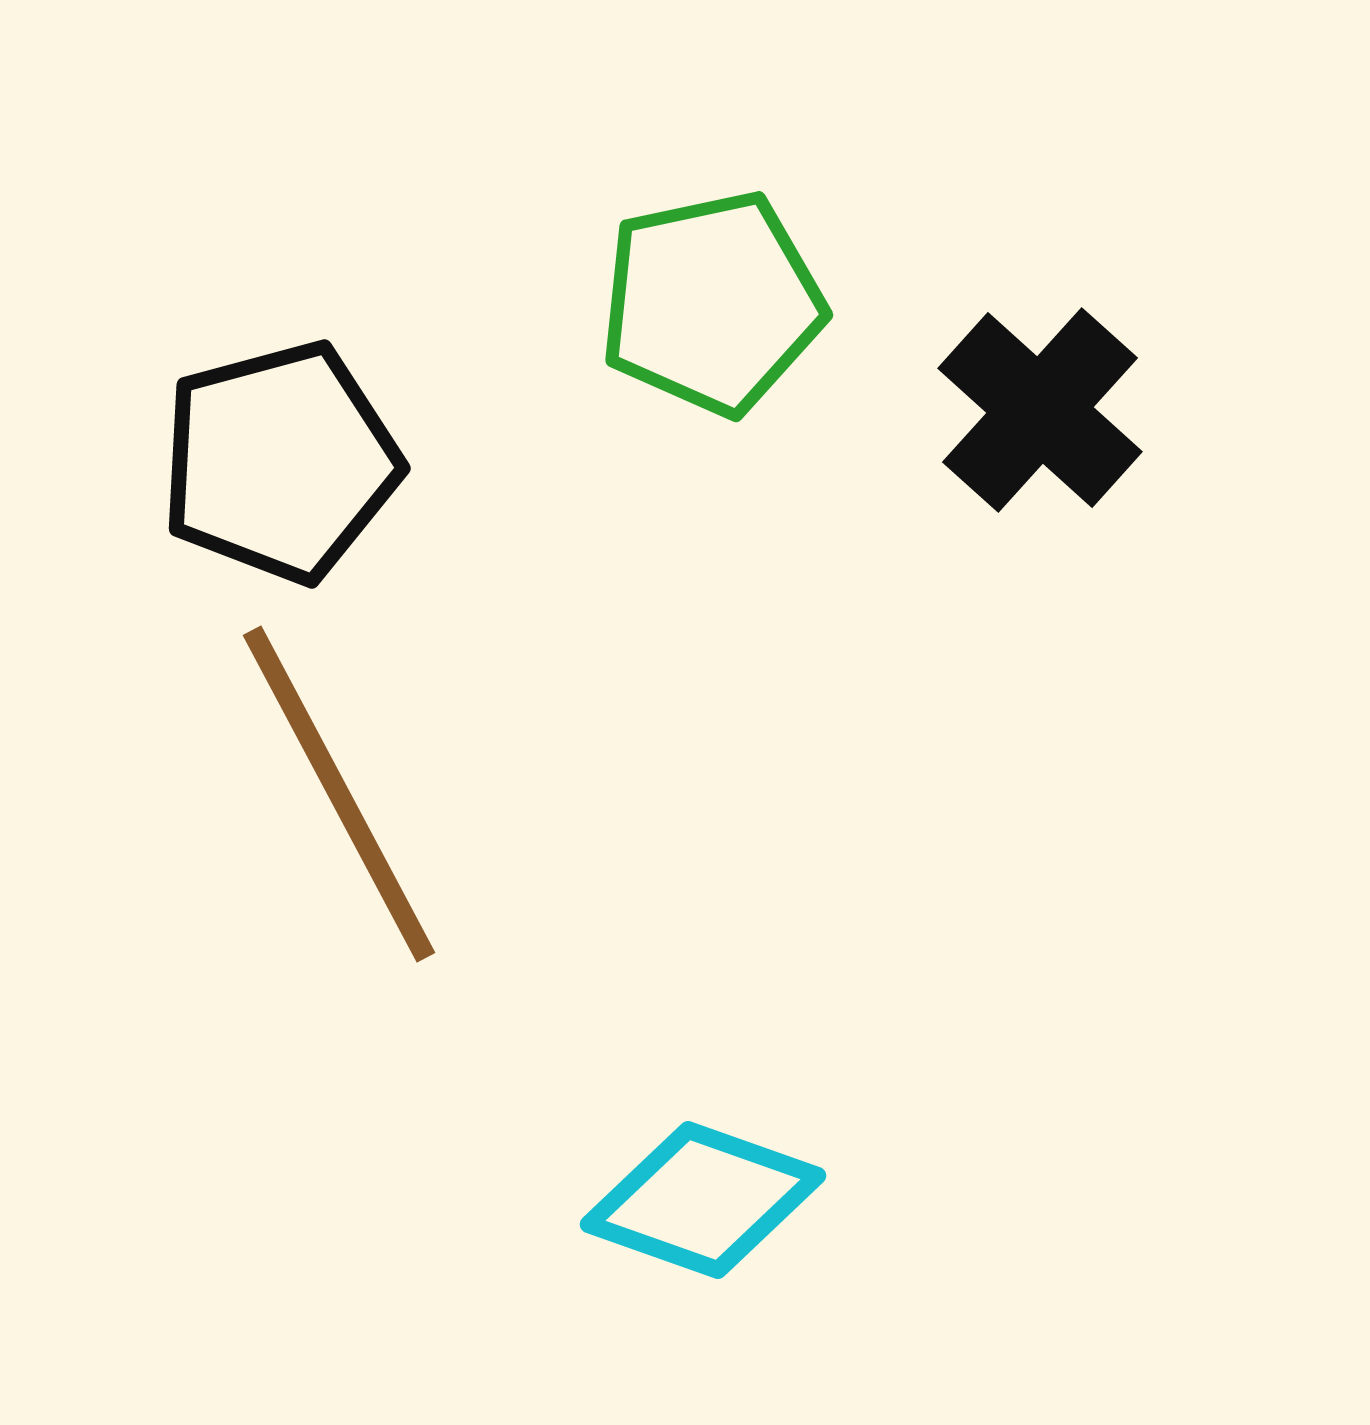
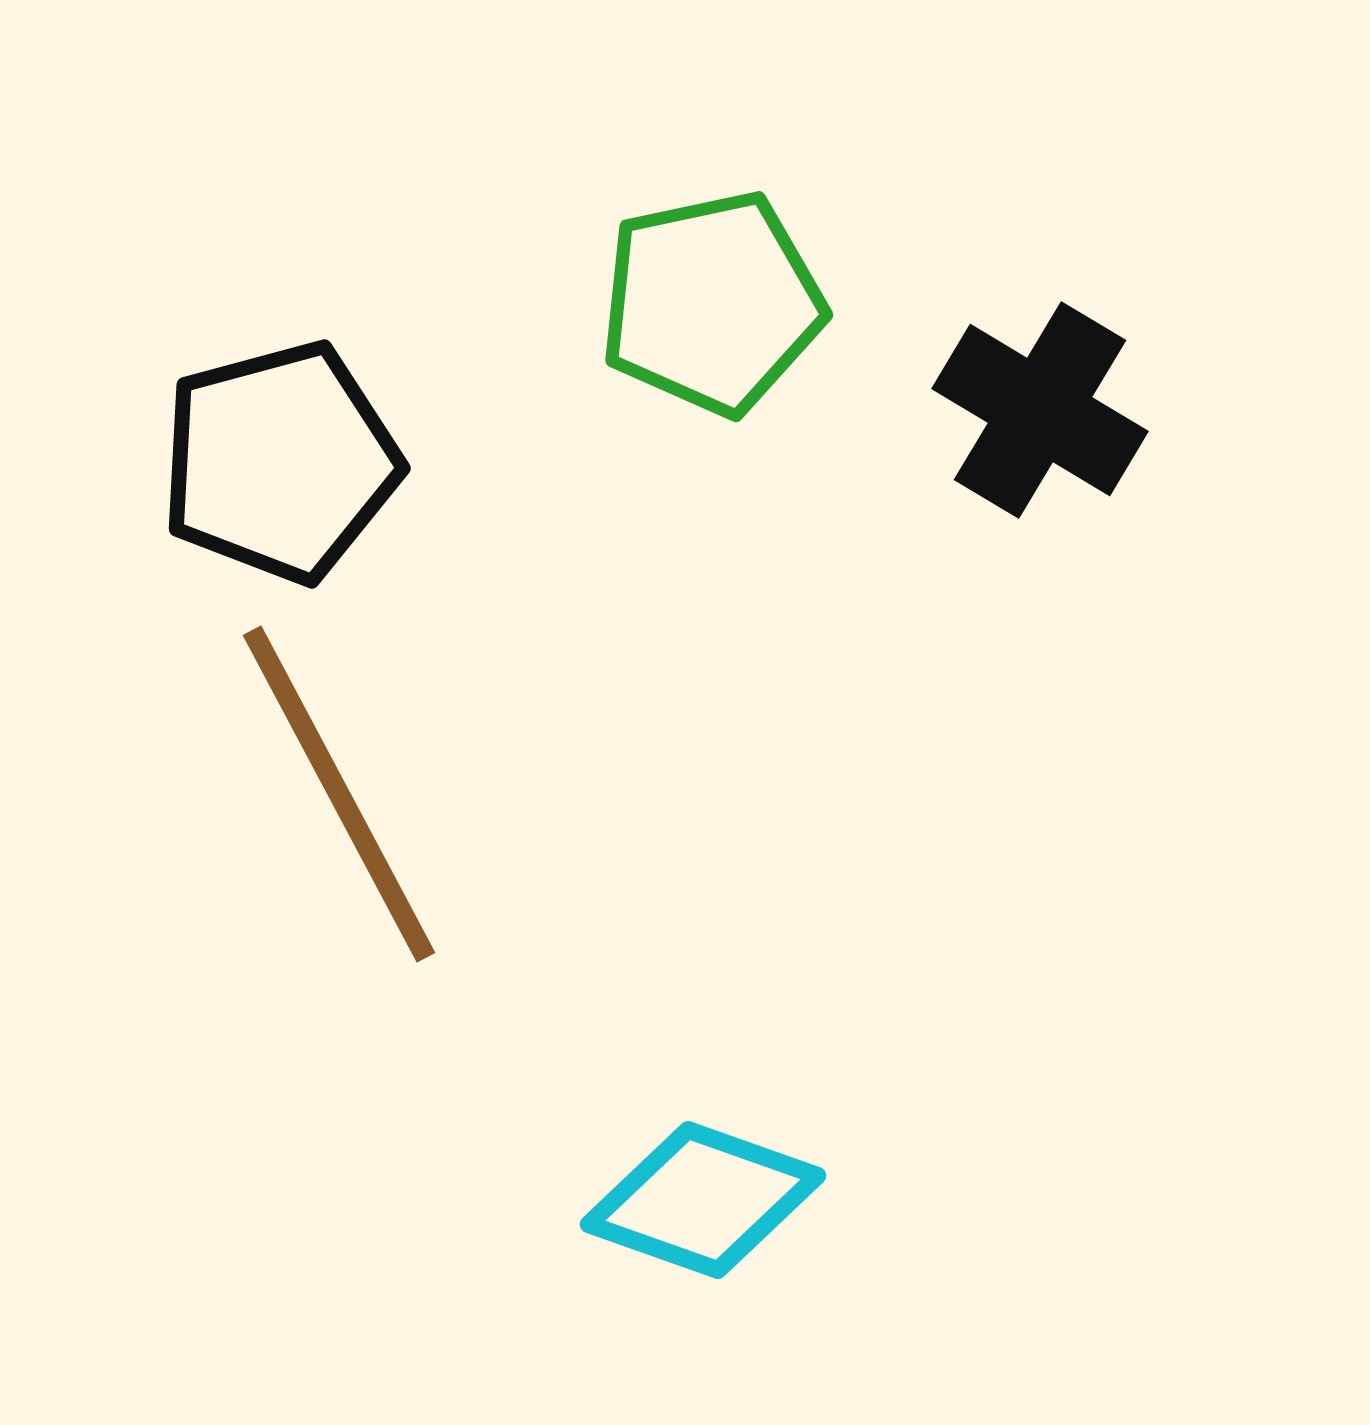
black cross: rotated 11 degrees counterclockwise
